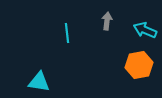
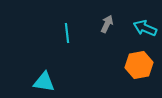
gray arrow: moved 3 px down; rotated 18 degrees clockwise
cyan arrow: moved 2 px up
cyan triangle: moved 5 px right
